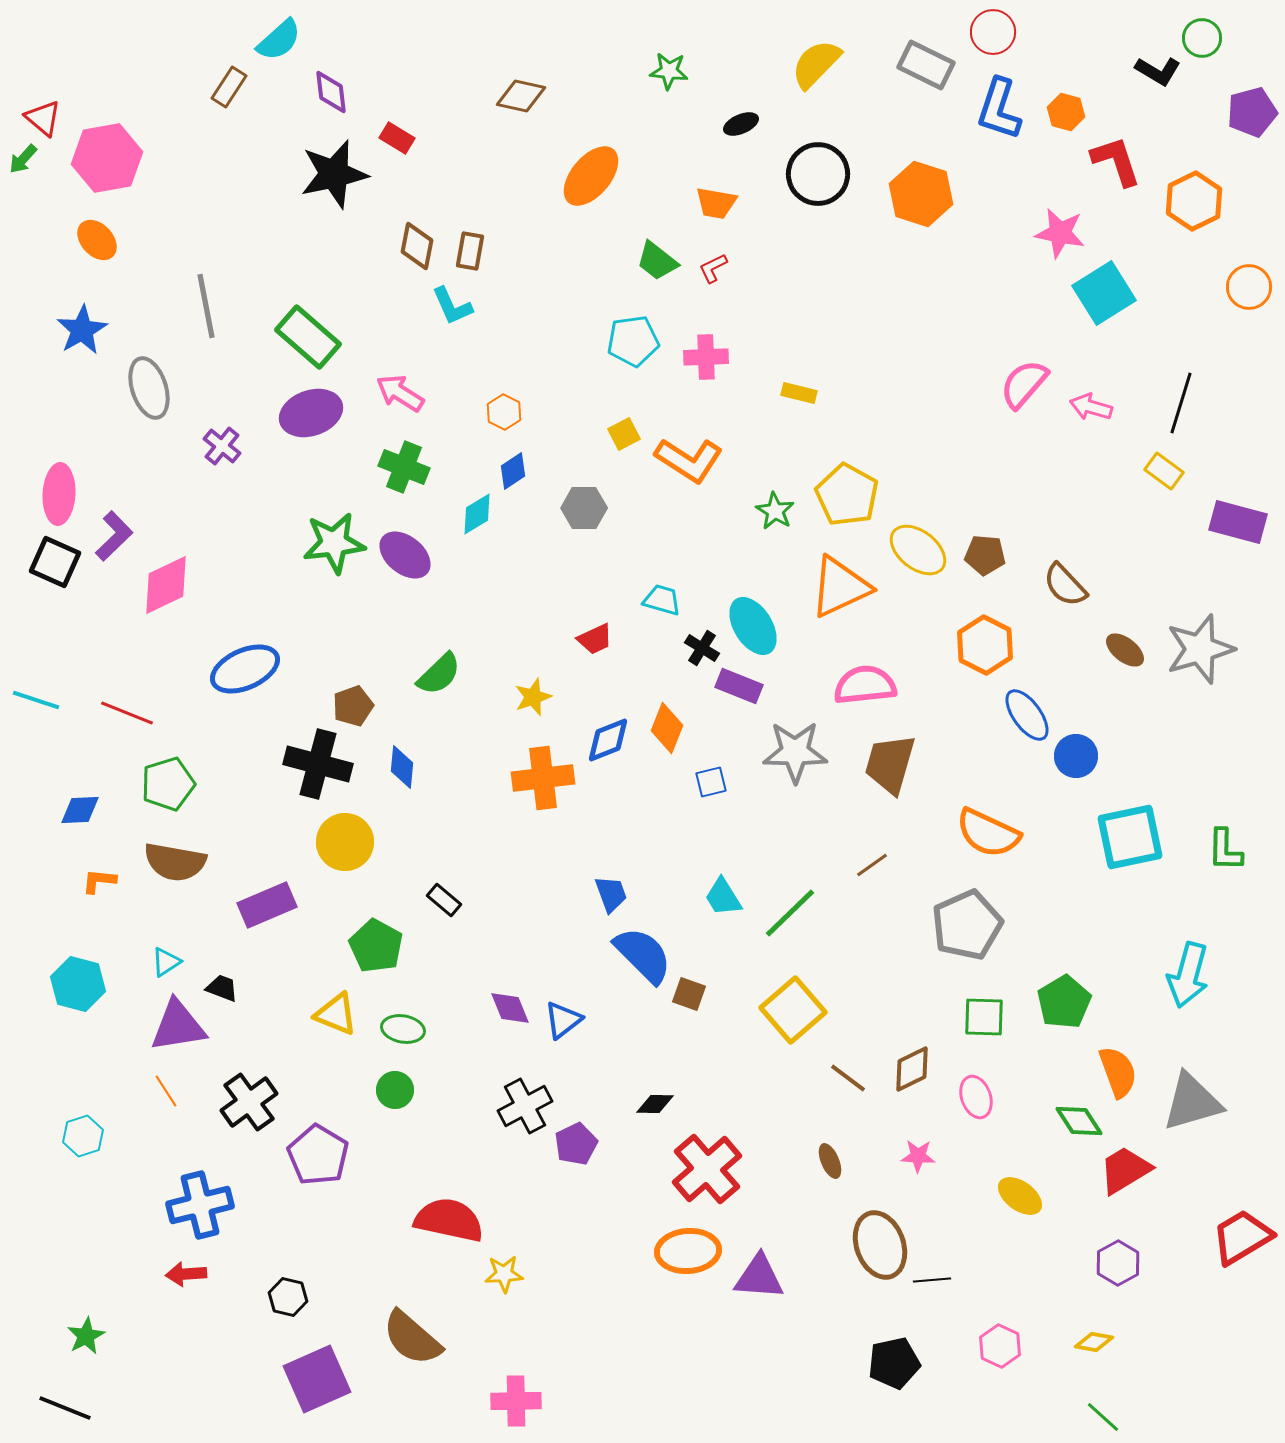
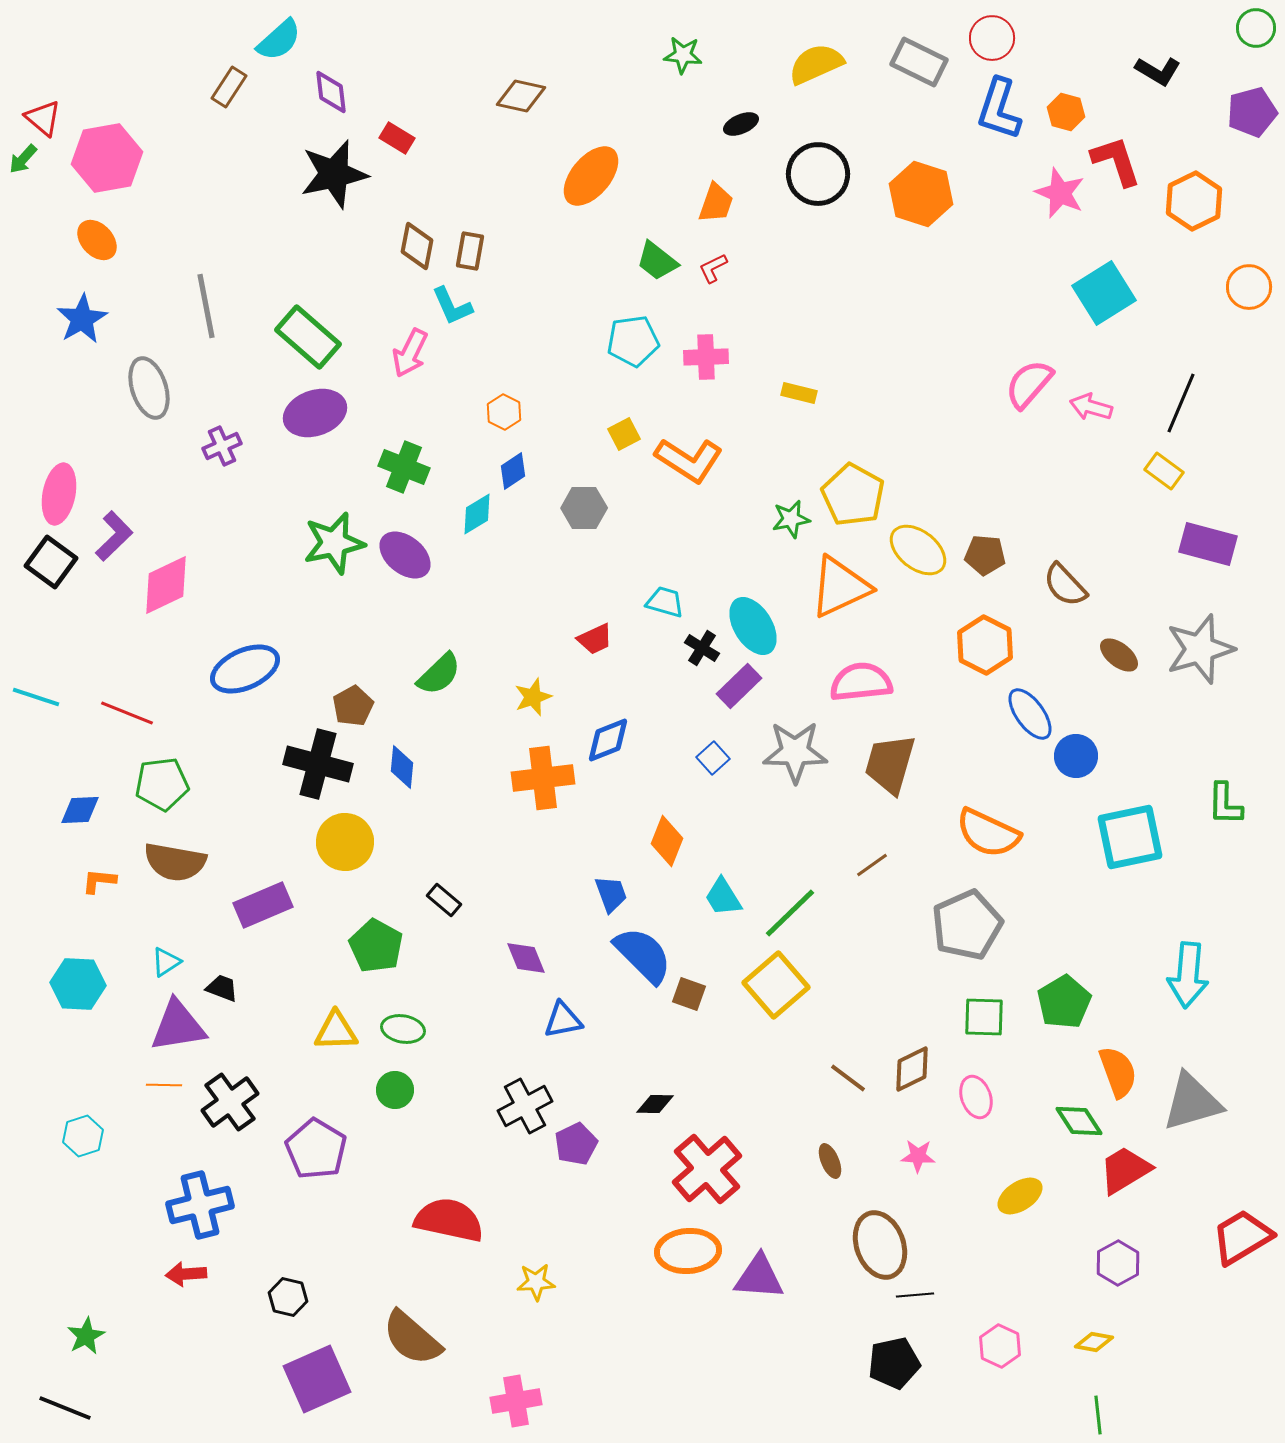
red circle at (993, 32): moved 1 px left, 6 px down
green circle at (1202, 38): moved 54 px right, 10 px up
yellow semicircle at (816, 64): rotated 22 degrees clockwise
gray rectangle at (926, 65): moved 7 px left, 3 px up
green star at (669, 71): moved 14 px right, 16 px up
orange trapezoid at (716, 203): rotated 81 degrees counterclockwise
pink star at (1060, 233): moved 40 px up; rotated 12 degrees clockwise
blue star at (82, 330): moved 11 px up
pink semicircle at (1024, 384): moved 5 px right
pink arrow at (400, 393): moved 10 px right, 40 px up; rotated 96 degrees counterclockwise
black line at (1181, 403): rotated 6 degrees clockwise
purple ellipse at (311, 413): moved 4 px right
purple cross at (222, 446): rotated 27 degrees clockwise
pink ellipse at (59, 494): rotated 8 degrees clockwise
yellow pentagon at (847, 495): moved 6 px right
green star at (775, 511): moved 16 px right, 8 px down; rotated 30 degrees clockwise
purple rectangle at (1238, 522): moved 30 px left, 22 px down
green star at (334, 543): rotated 6 degrees counterclockwise
black square at (55, 562): moved 4 px left; rotated 12 degrees clockwise
cyan trapezoid at (662, 600): moved 3 px right, 2 px down
brown ellipse at (1125, 650): moved 6 px left, 5 px down
pink semicircle at (865, 685): moved 4 px left, 3 px up
purple rectangle at (739, 686): rotated 66 degrees counterclockwise
cyan line at (36, 700): moved 3 px up
brown pentagon at (353, 706): rotated 9 degrees counterclockwise
blue ellipse at (1027, 715): moved 3 px right, 1 px up
orange diamond at (667, 728): moved 113 px down
blue square at (711, 782): moved 2 px right, 24 px up; rotated 28 degrees counterclockwise
green pentagon at (168, 784): moved 6 px left; rotated 10 degrees clockwise
green L-shape at (1225, 850): moved 46 px up
purple rectangle at (267, 905): moved 4 px left
cyan arrow at (1188, 975): rotated 10 degrees counterclockwise
cyan hexagon at (78, 984): rotated 12 degrees counterclockwise
purple diamond at (510, 1008): moved 16 px right, 50 px up
yellow square at (793, 1010): moved 17 px left, 25 px up
yellow triangle at (336, 1014): moved 17 px down; rotated 24 degrees counterclockwise
blue triangle at (563, 1020): rotated 27 degrees clockwise
orange line at (166, 1091): moved 2 px left, 6 px up; rotated 56 degrees counterclockwise
black cross at (249, 1102): moved 19 px left
purple pentagon at (318, 1155): moved 2 px left, 6 px up
yellow ellipse at (1020, 1196): rotated 69 degrees counterclockwise
yellow star at (504, 1274): moved 32 px right, 8 px down
black line at (932, 1280): moved 17 px left, 15 px down
pink cross at (516, 1401): rotated 9 degrees counterclockwise
green line at (1103, 1417): moved 5 px left, 2 px up; rotated 42 degrees clockwise
